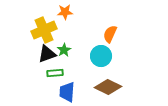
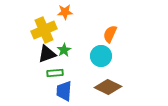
blue trapezoid: moved 3 px left, 1 px up
